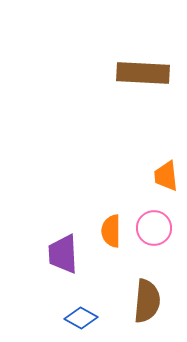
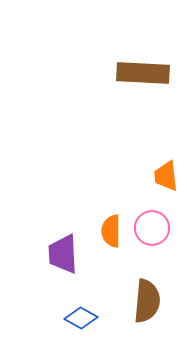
pink circle: moved 2 px left
